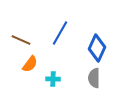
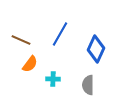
blue line: moved 1 px down
blue diamond: moved 1 px left, 1 px down
gray semicircle: moved 6 px left, 7 px down
